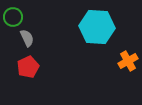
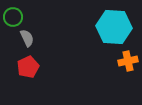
cyan hexagon: moved 17 px right
orange cross: rotated 18 degrees clockwise
